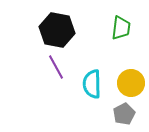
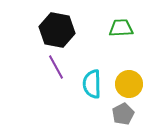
green trapezoid: rotated 100 degrees counterclockwise
yellow circle: moved 2 px left, 1 px down
gray pentagon: moved 1 px left
